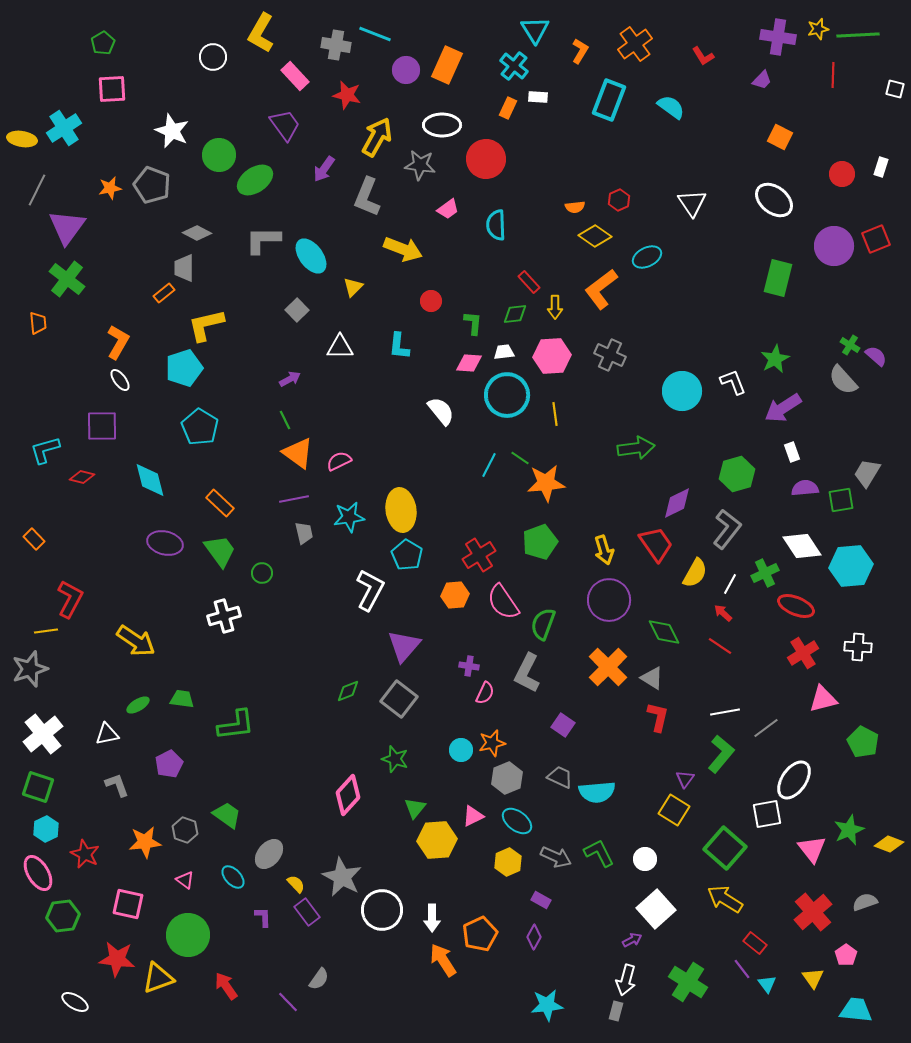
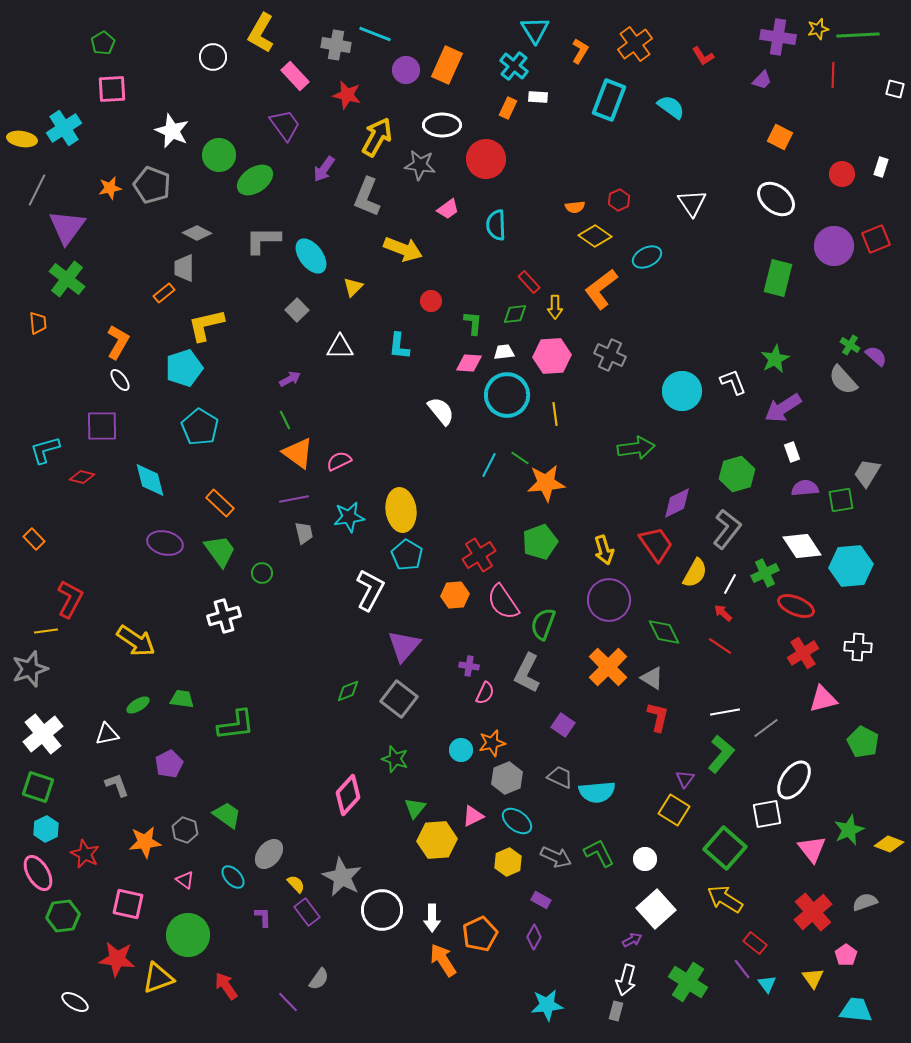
white ellipse at (774, 200): moved 2 px right, 1 px up
